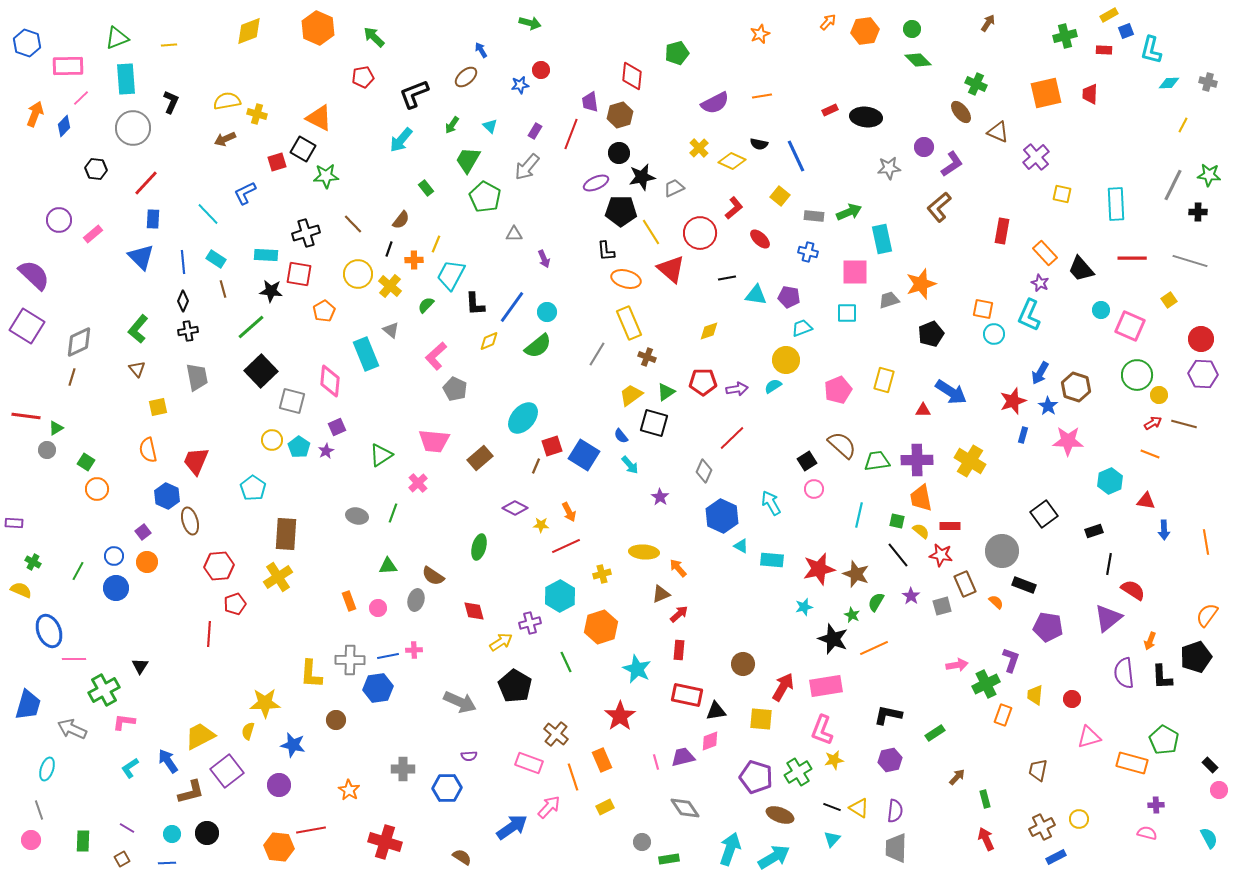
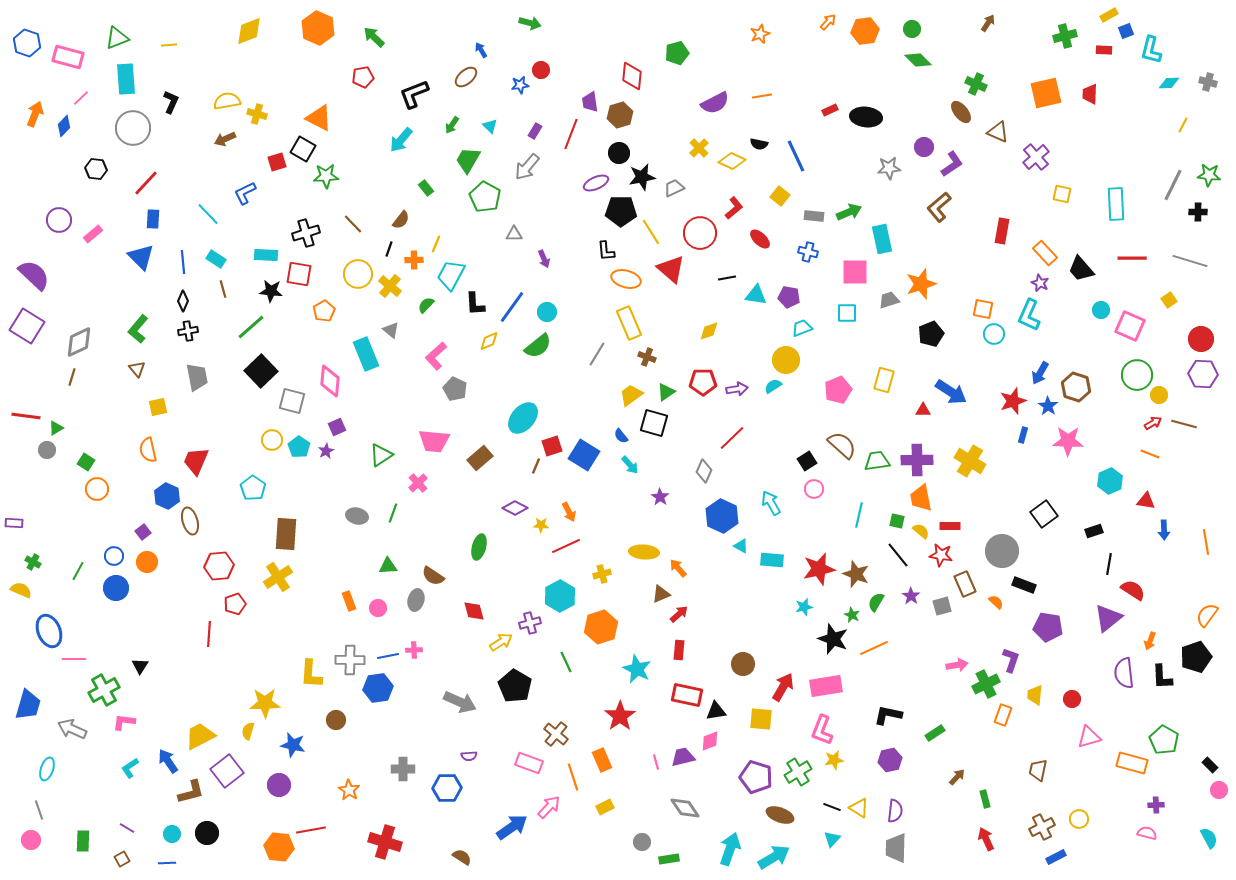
pink rectangle at (68, 66): moved 9 px up; rotated 16 degrees clockwise
